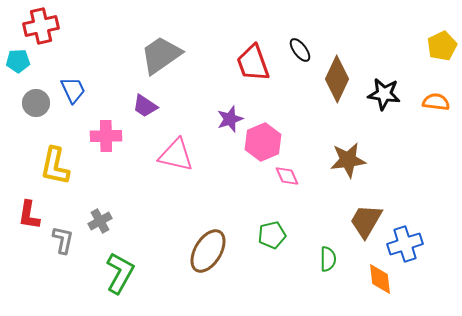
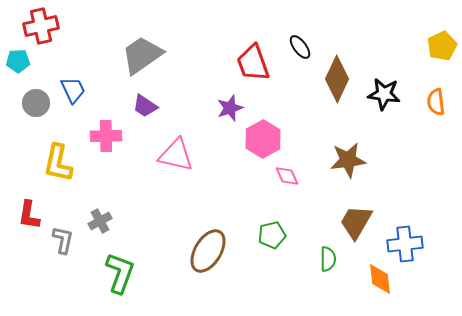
black ellipse: moved 3 px up
gray trapezoid: moved 19 px left
orange semicircle: rotated 104 degrees counterclockwise
purple star: moved 11 px up
pink hexagon: moved 3 px up; rotated 6 degrees counterclockwise
yellow L-shape: moved 3 px right, 3 px up
brown trapezoid: moved 10 px left, 1 px down
blue cross: rotated 12 degrees clockwise
green L-shape: rotated 9 degrees counterclockwise
